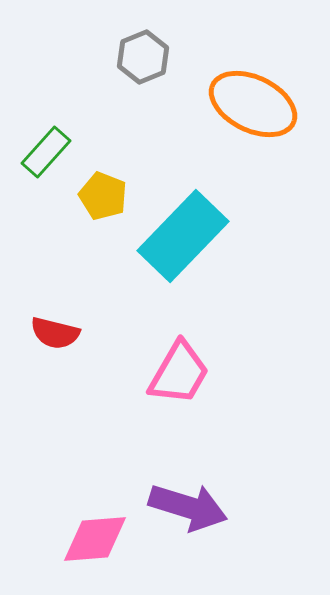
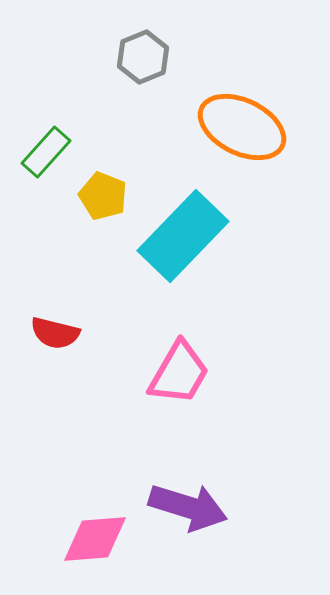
orange ellipse: moved 11 px left, 23 px down
